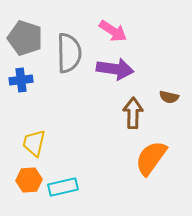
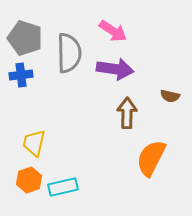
blue cross: moved 5 px up
brown semicircle: moved 1 px right, 1 px up
brown arrow: moved 6 px left
orange semicircle: rotated 9 degrees counterclockwise
orange hexagon: rotated 15 degrees counterclockwise
